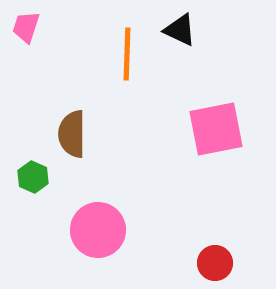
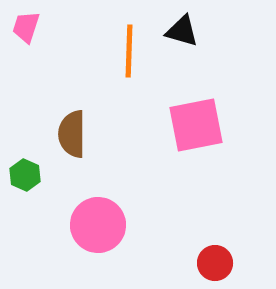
black triangle: moved 2 px right, 1 px down; rotated 9 degrees counterclockwise
orange line: moved 2 px right, 3 px up
pink square: moved 20 px left, 4 px up
green hexagon: moved 8 px left, 2 px up
pink circle: moved 5 px up
